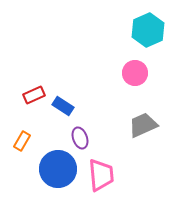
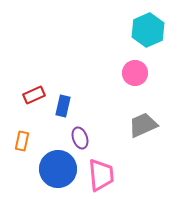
blue rectangle: rotated 70 degrees clockwise
orange rectangle: rotated 18 degrees counterclockwise
